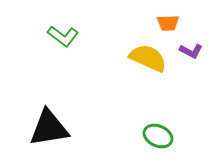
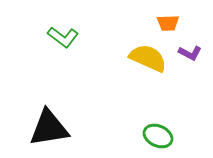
green L-shape: moved 1 px down
purple L-shape: moved 1 px left, 2 px down
